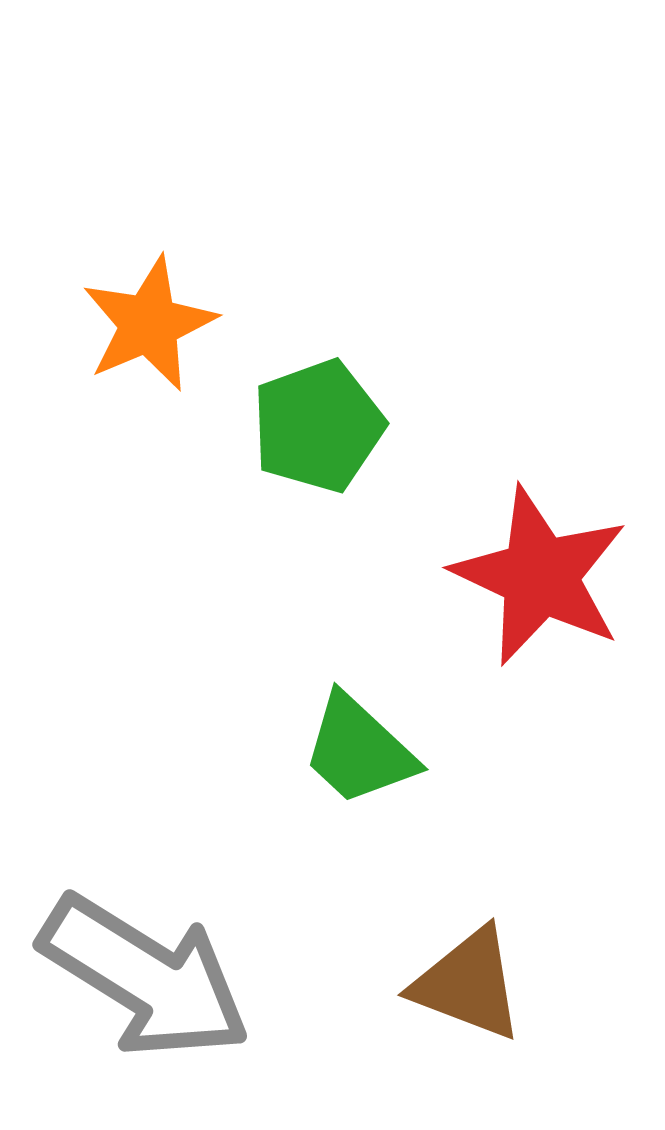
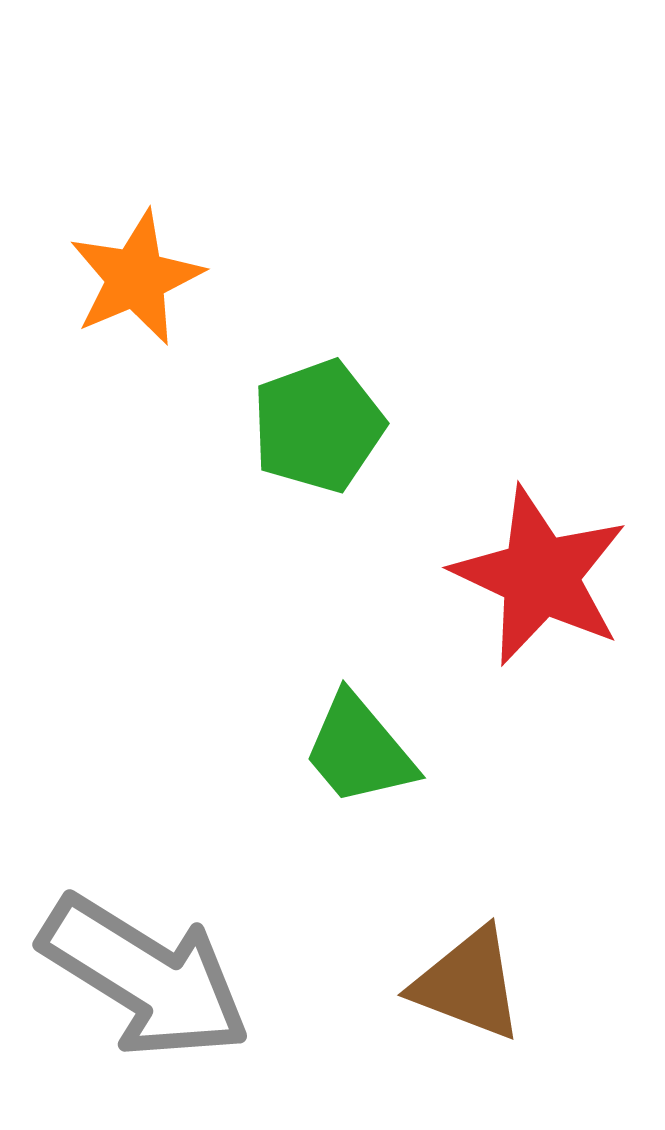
orange star: moved 13 px left, 46 px up
green trapezoid: rotated 7 degrees clockwise
